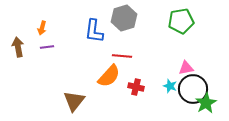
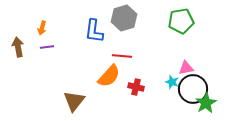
cyan star: moved 2 px right, 4 px up
